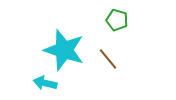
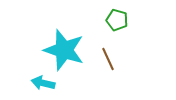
brown line: rotated 15 degrees clockwise
cyan arrow: moved 2 px left
